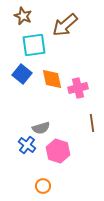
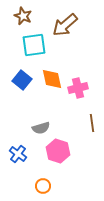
blue square: moved 6 px down
blue cross: moved 9 px left, 9 px down
